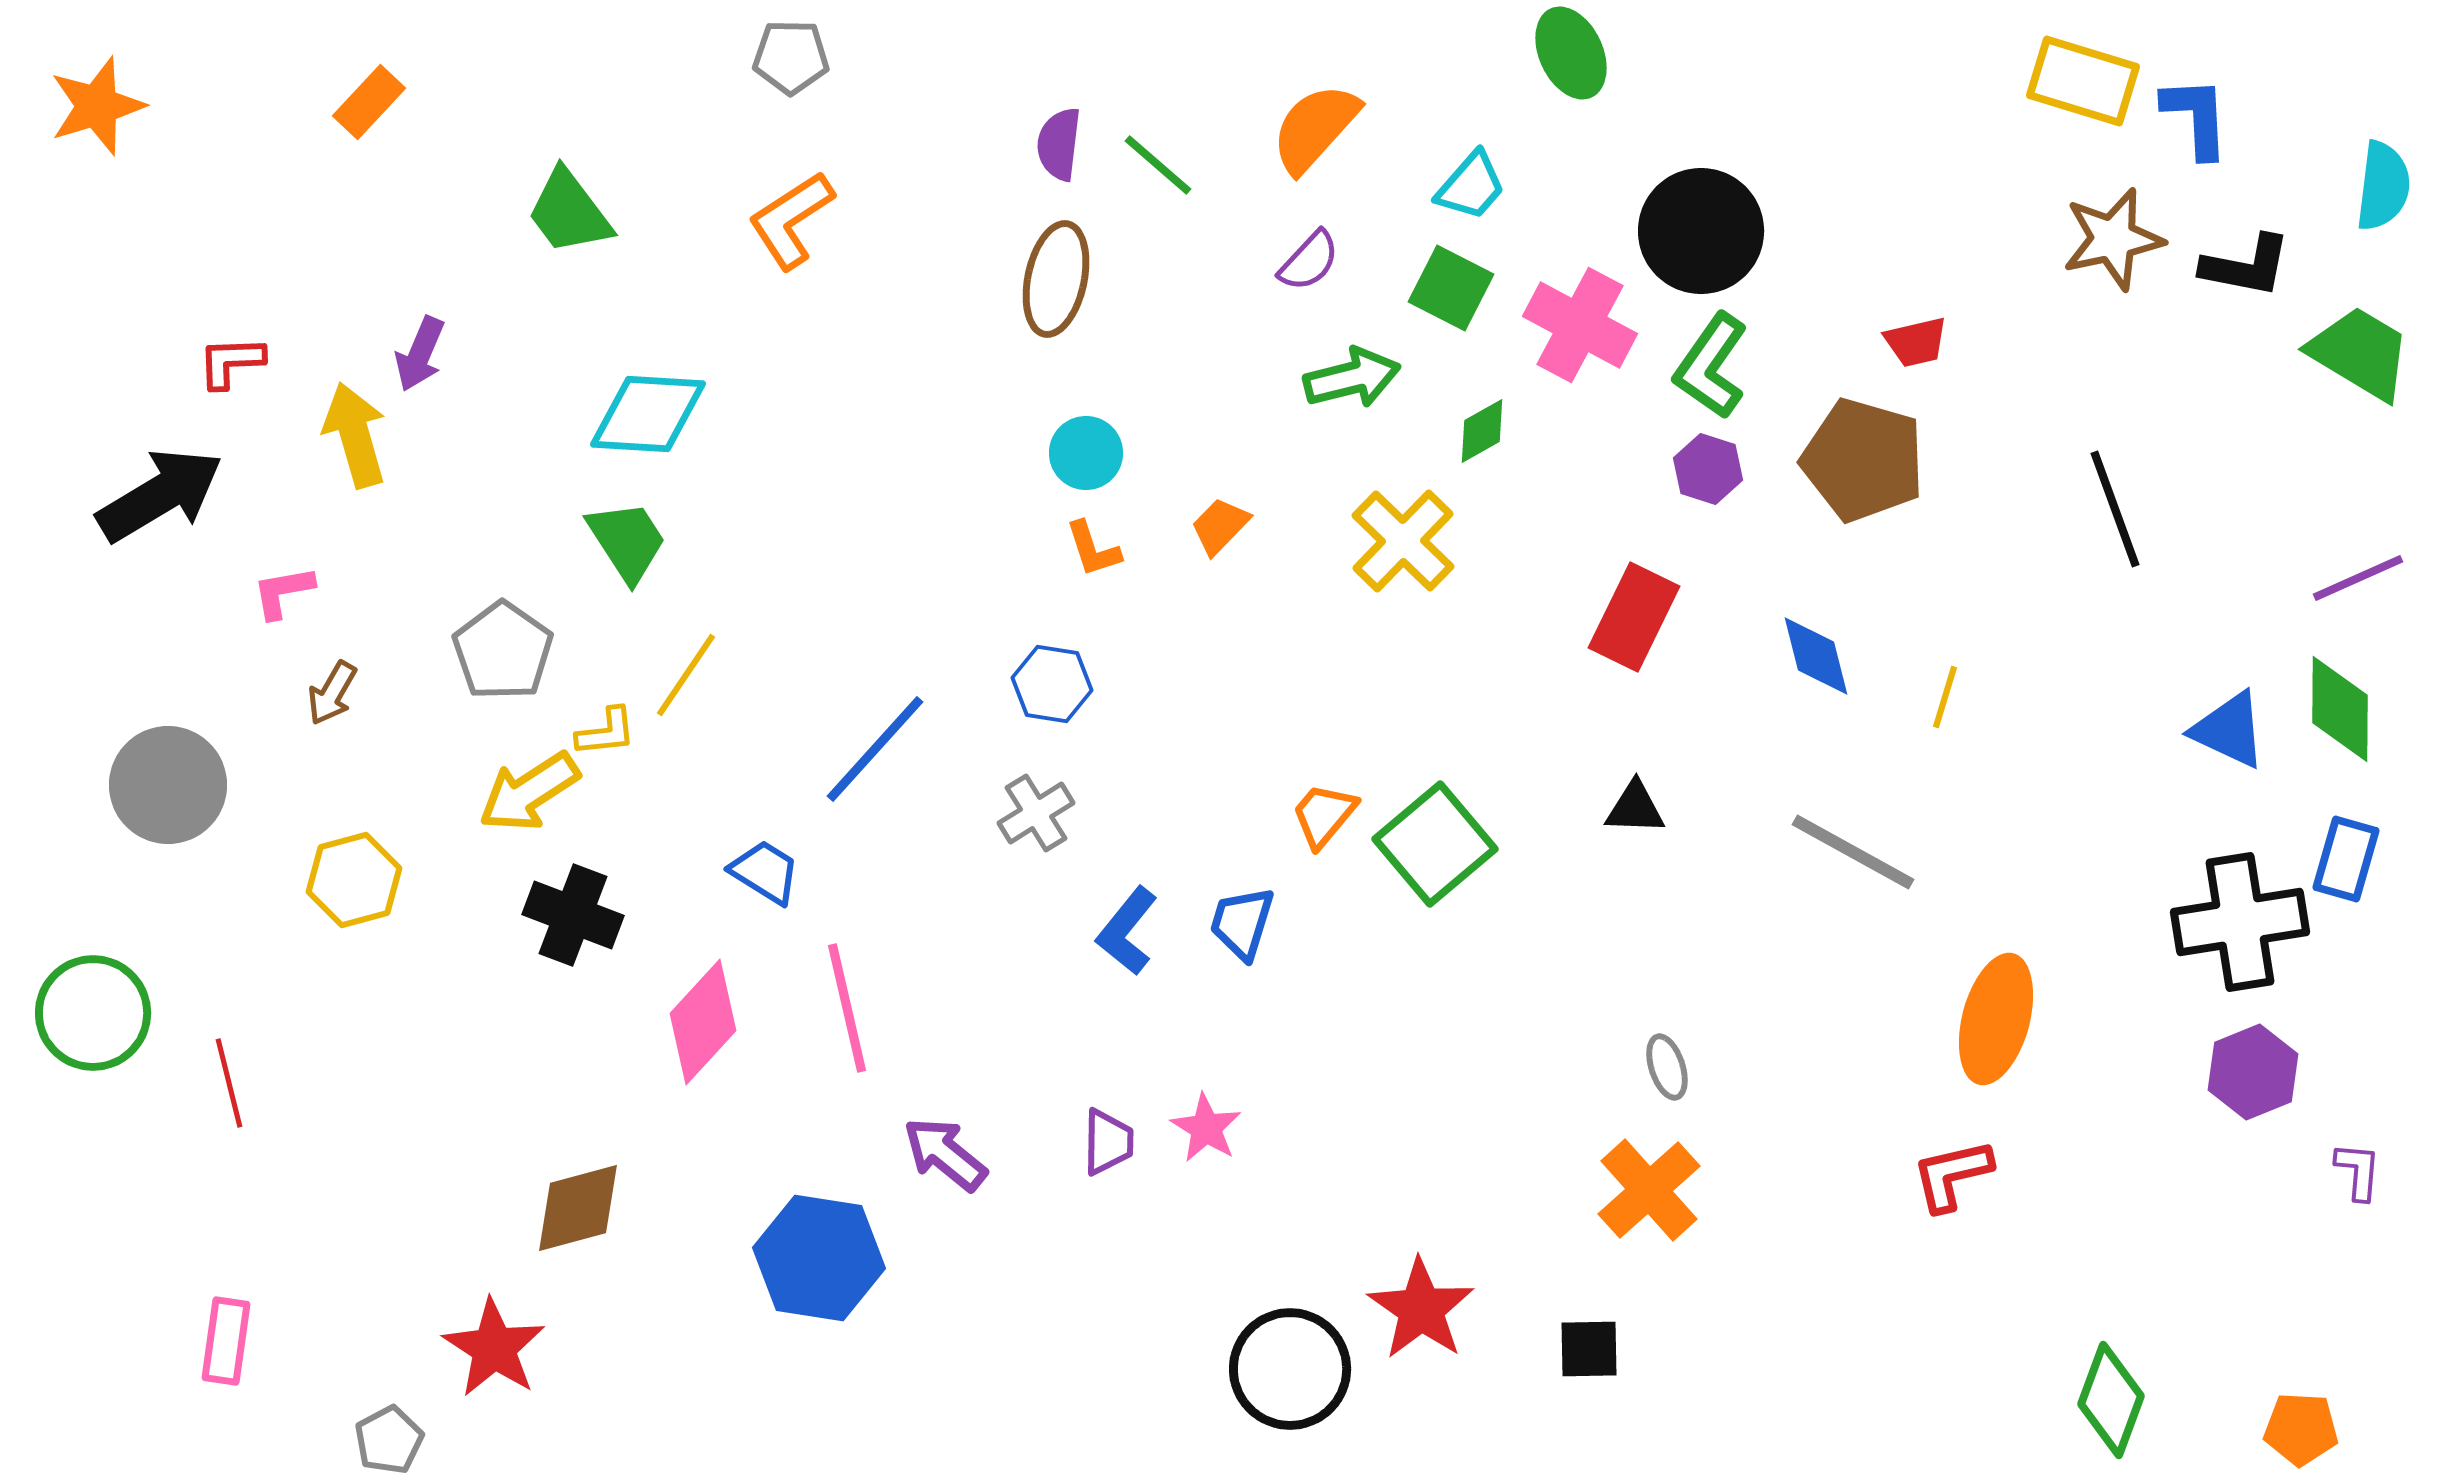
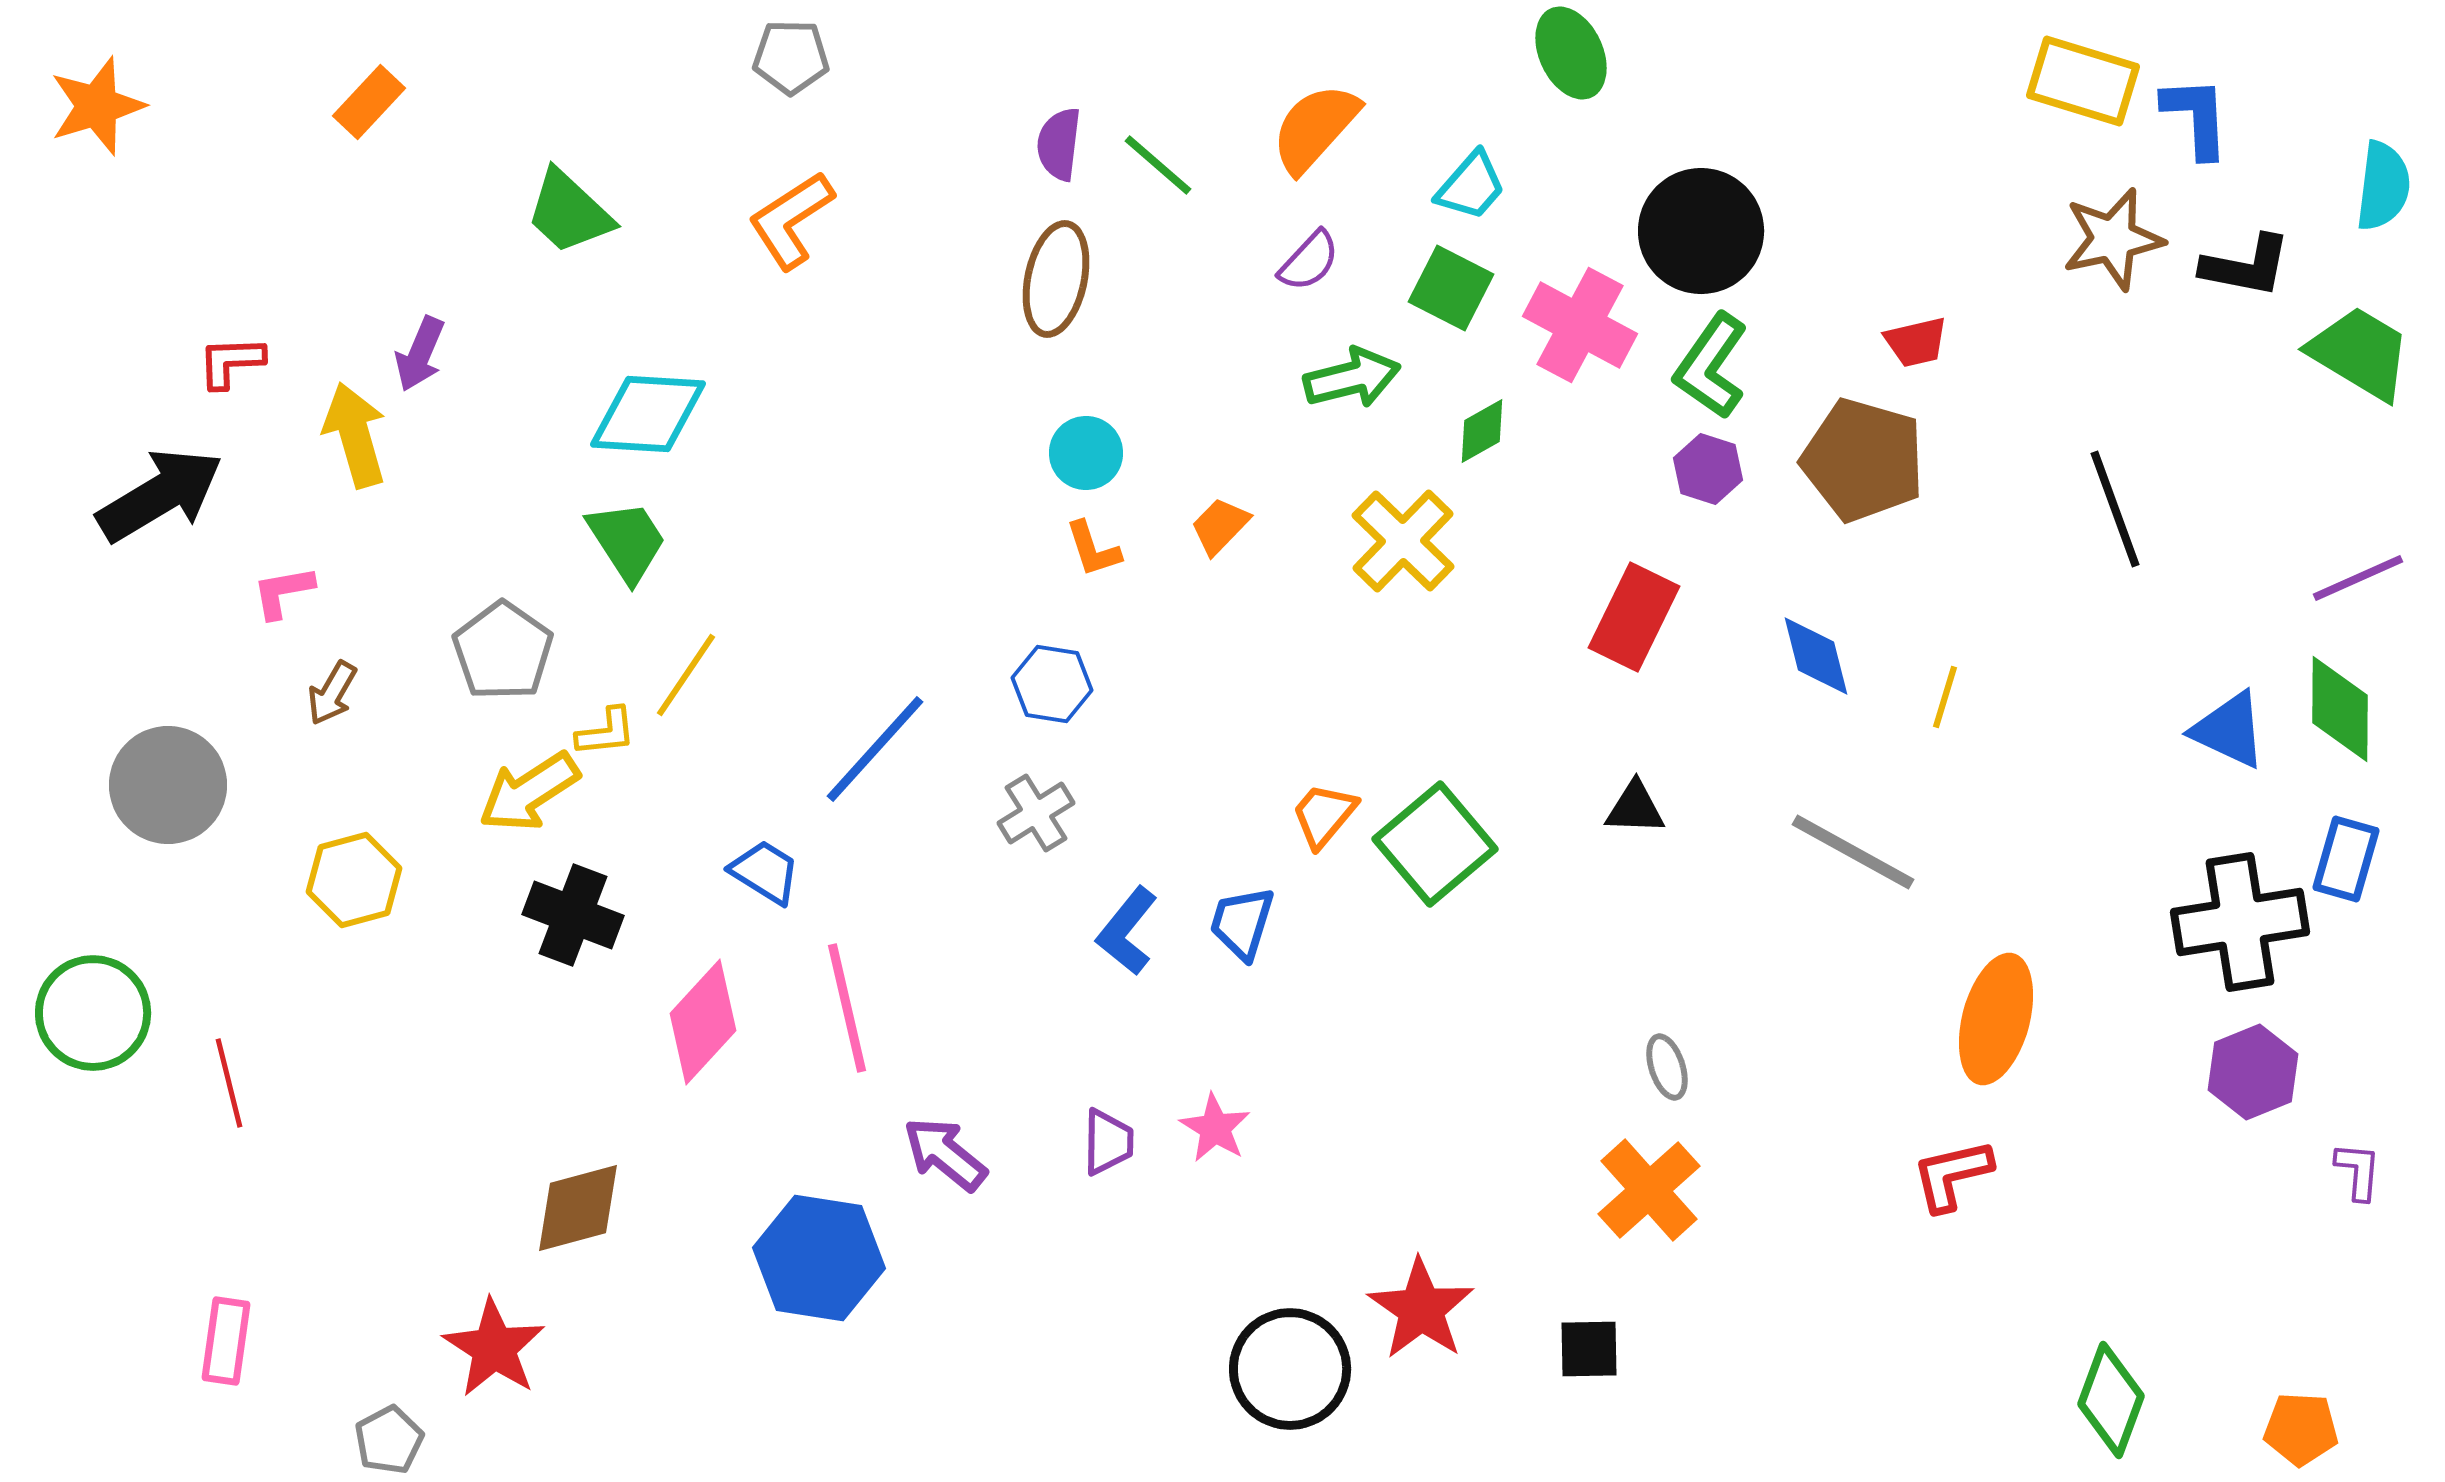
green trapezoid at (569, 212): rotated 10 degrees counterclockwise
pink star at (1206, 1128): moved 9 px right
